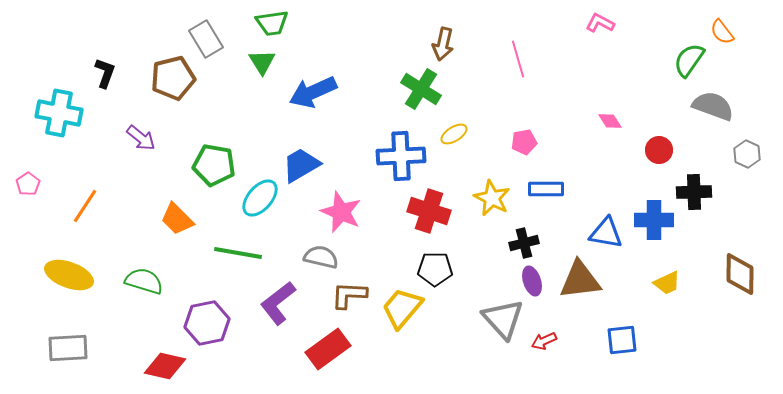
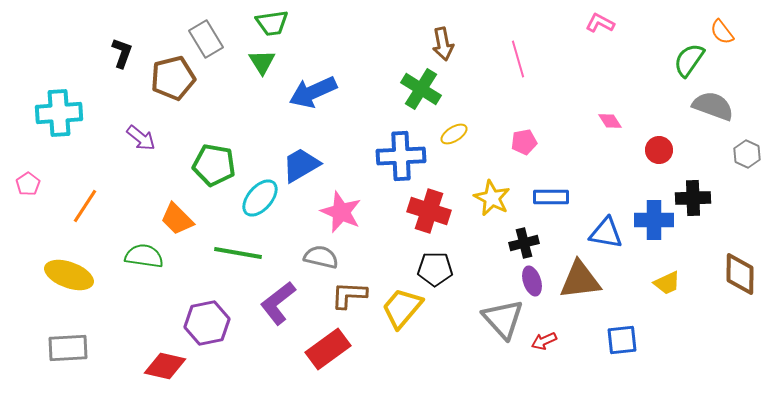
brown arrow at (443, 44): rotated 24 degrees counterclockwise
black L-shape at (105, 73): moved 17 px right, 20 px up
cyan cross at (59, 113): rotated 15 degrees counterclockwise
blue rectangle at (546, 189): moved 5 px right, 8 px down
black cross at (694, 192): moved 1 px left, 6 px down
green semicircle at (144, 281): moved 25 px up; rotated 9 degrees counterclockwise
